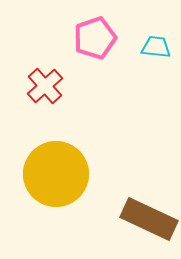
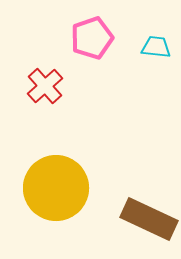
pink pentagon: moved 3 px left
yellow circle: moved 14 px down
